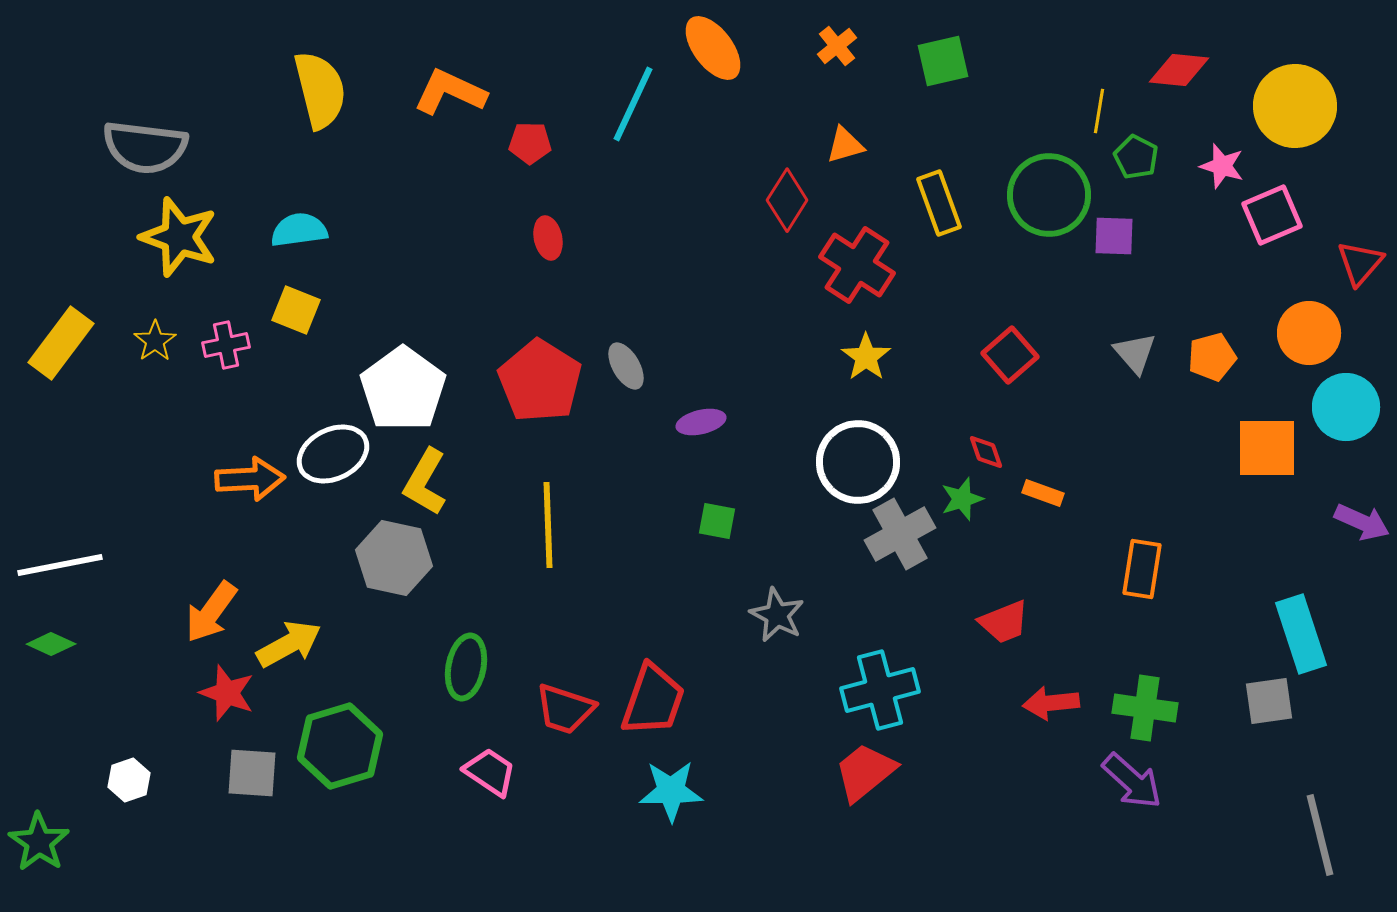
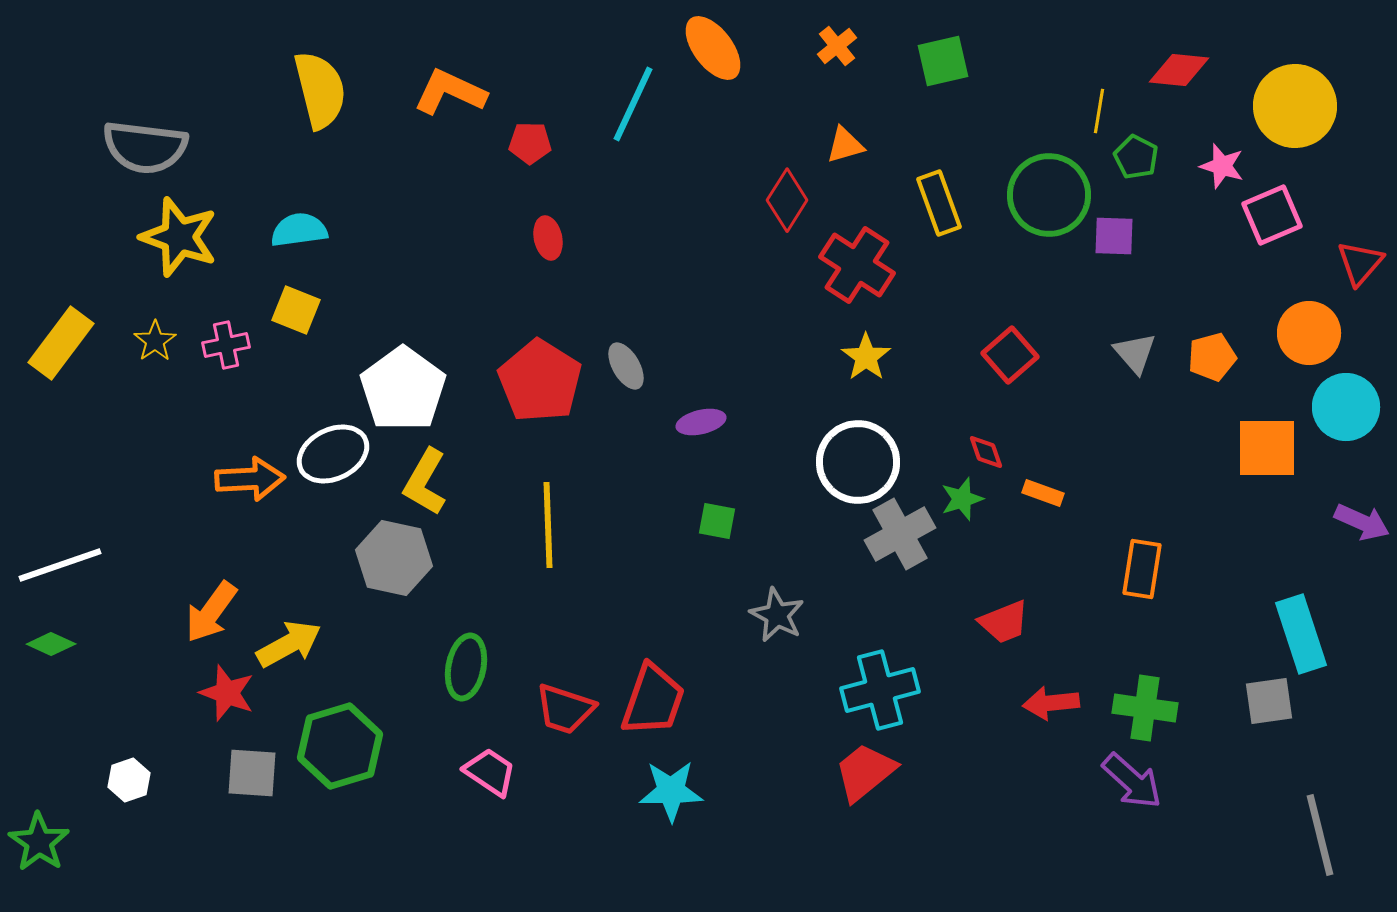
white line at (60, 565): rotated 8 degrees counterclockwise
